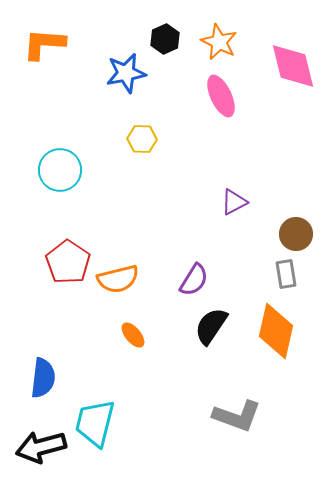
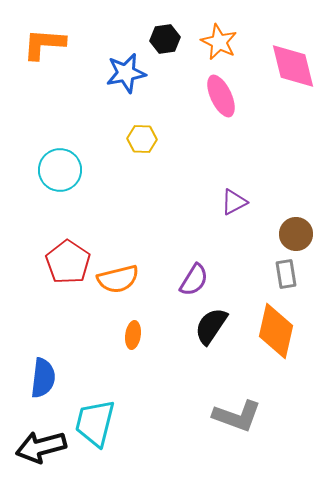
black hexagon: rotated 16 degrees clockwise
orange ellipse: rotated 48 degrees clockwise
